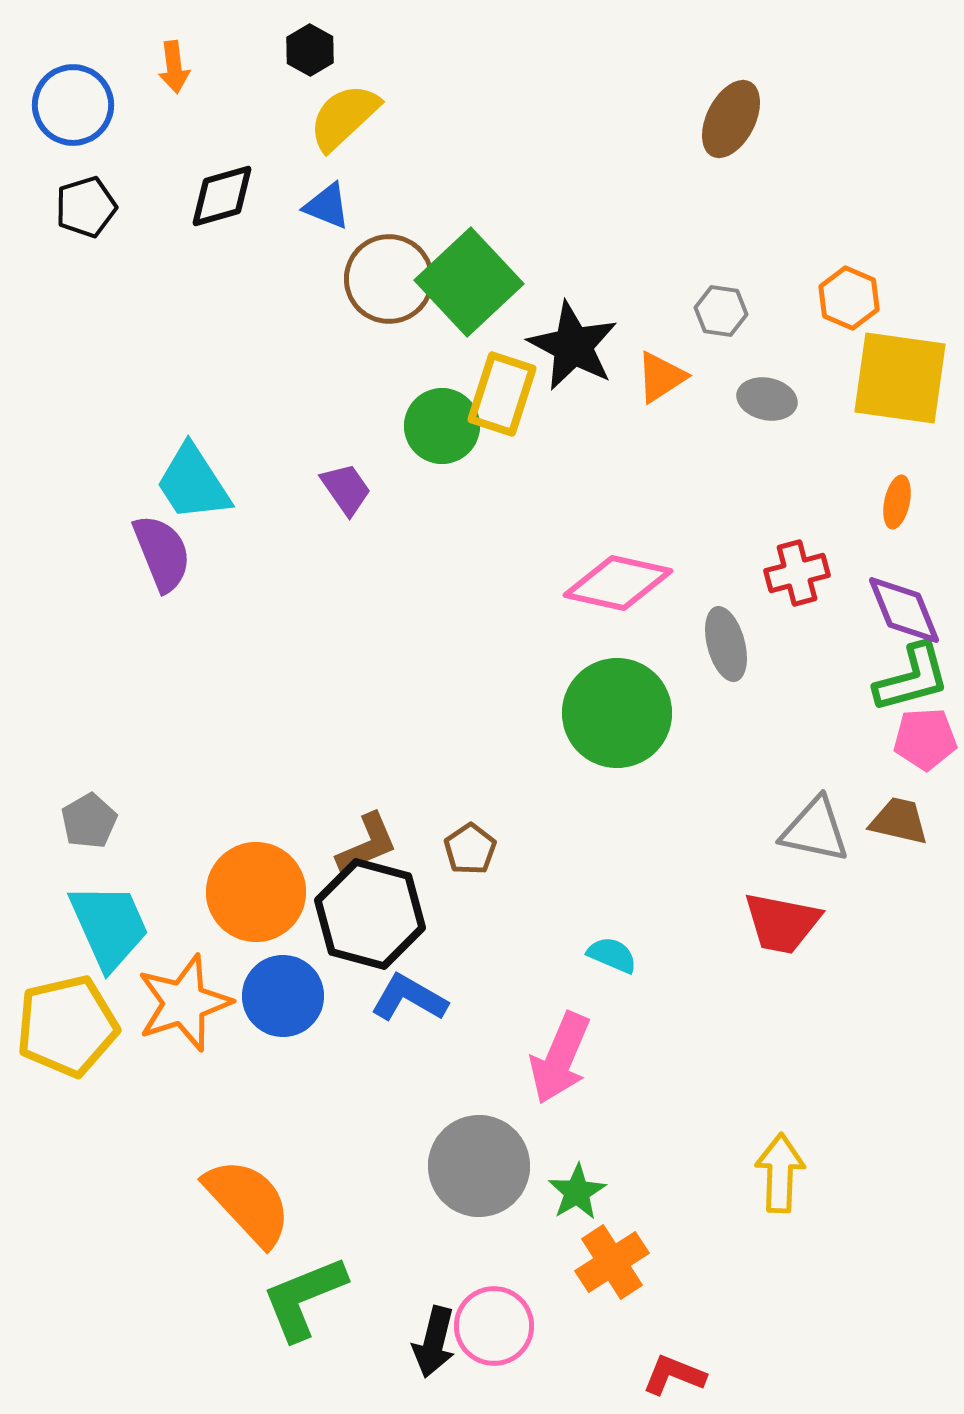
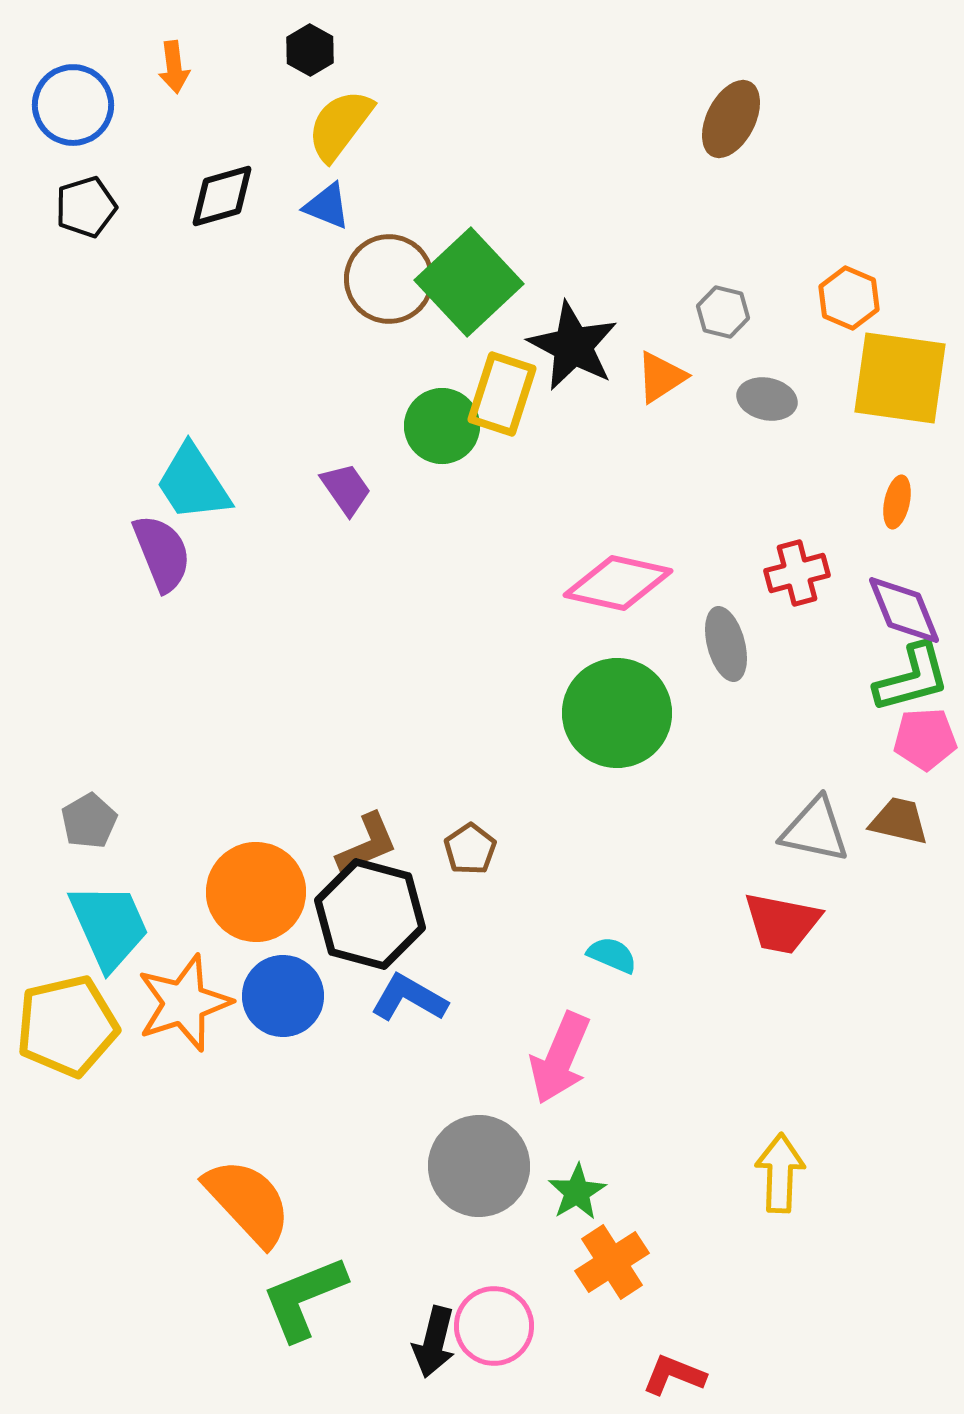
yellow semicircle at (344, 117): moved 4 px left, 8 px down; rotated 10 degrees counterclockwise
gray hexagon at (721, 311): moved 2 px right, 1 px down; rotated 6 degrees clockwise
